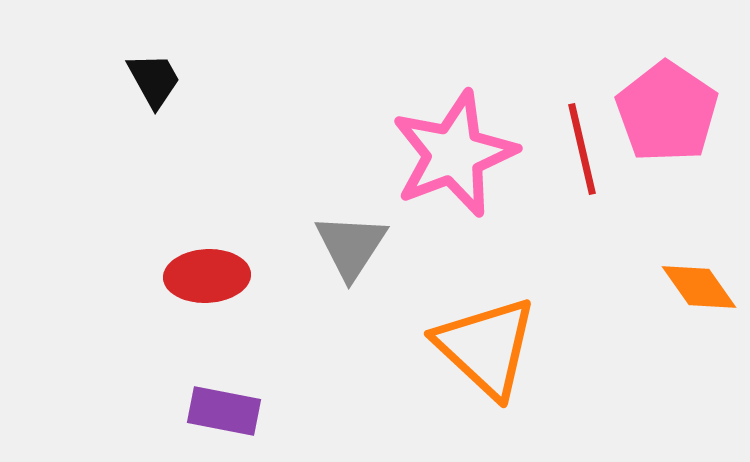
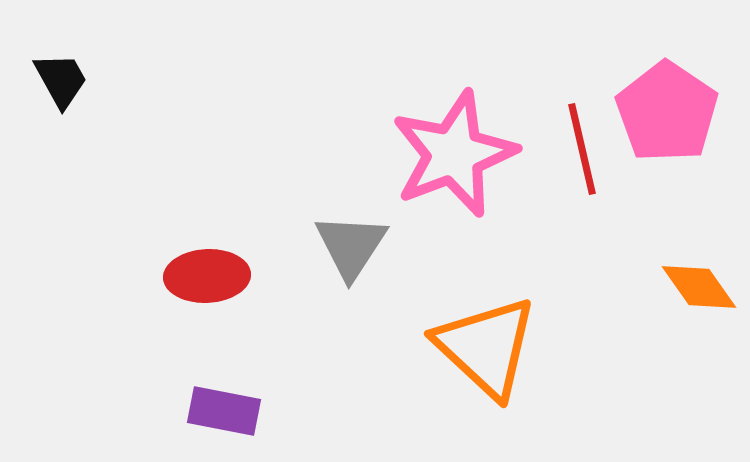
black trapezoid: moved 93 px left
